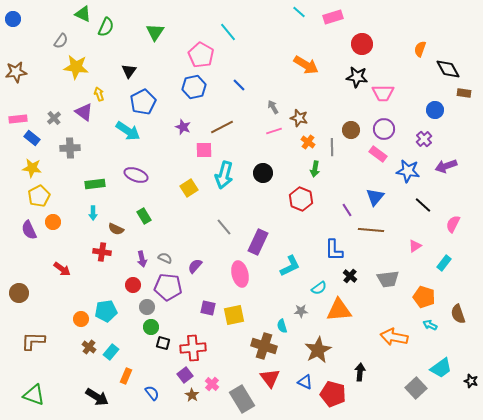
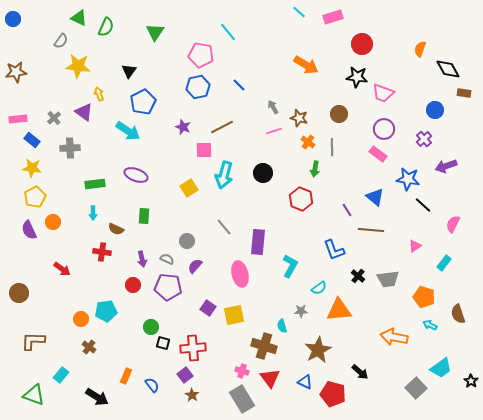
green triangle at (83, 14): moved 4 px left, 4 px down
pink pentagon at (201, 55): rotated 20 degrees counterclockwise
yellow star at (76, 67): moved 2 px right, 1 px up
blue hexagon at (194, 87): moved 4 px right
pink trapezoid at (383, 93): rotated 20 degrees clockwise
brown circle at (351, 130): moved 12 px left, 16 px up
blue rectangle at (32, 138): moved 2 px down
blue star at (408, 171): moved 8 px down
yellow pentagon at (39, 196): moved 4 px left, 1 px down
blue triangle at (375, 197): rotated 30 degrees counterclockwise
green rectangle at (144, 216): rotated 35 degrees clockwise
purple rectangle at (258, 242): rotated 20 degrees counterclockwise
blue L-shape at (334, 250): rotated 20 degrees counterclockwise
gray semicircle at (165, 258): moved 2 px right, 1 px down
cyan L-shape at (290, 266): rotated 35 degrees counterclockwise
black cross at (350, 276): moved 8 px right
gray circle at (147, 307): moved 40 px right, 66 px up
purple square at (208, 308): rotated 21 degrees clockwise
cyan rectangle at (111, 352): moved 50 px left, 23 px down
black arrow at (360, 372): rotated 126 degrees clockwise
black star at (471, 381): rotated 16 degrees clockwise
pink cross at (212, 384): moved 30 px right, 13 px up; rotated 24 degrees counterclockwise
blue semicircle at (152, 393): moved 8 px up
